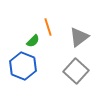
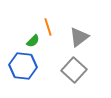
blue hexagon: rotated 16 degrees counterclockwise
gray square: moved 2 px left, 1 px up
